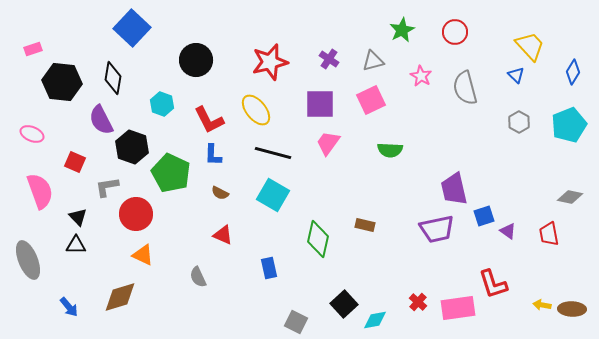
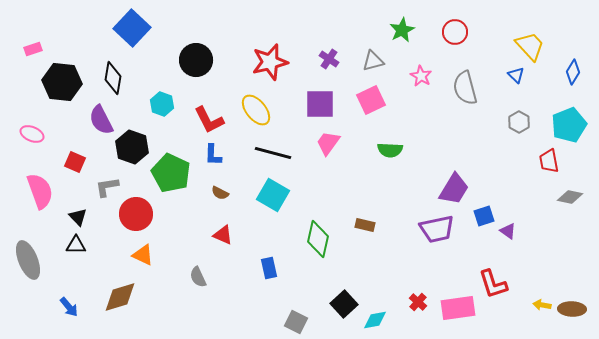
purple trapezoid at (454, 189): rotated 136 degrees counterclockwise
red trapezoid at (549, 234): moved 73 px up
